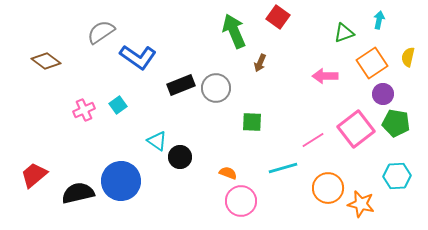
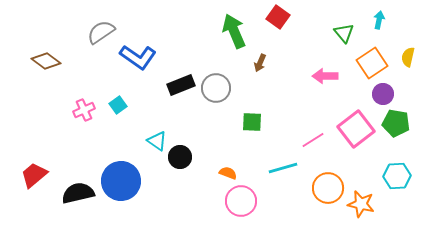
green triangle: rotated 50 degrees counterclockwise
